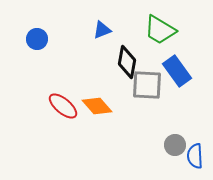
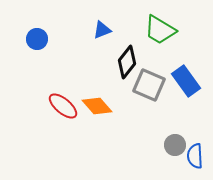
black diamond: rotated 28 degrees clockwise
blue rectangle: moved 9 px right, 10 px down
gray square: moved 2 px right; rotated 20 degrees clockwise
